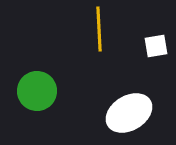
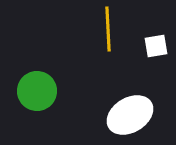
yellow line: moved 9 px right
white ellipse: moved 1 px right, 2 px down
